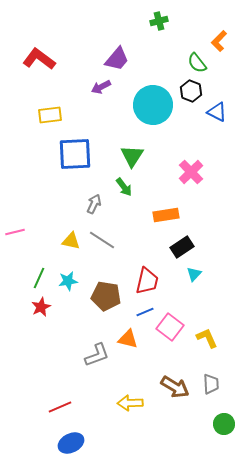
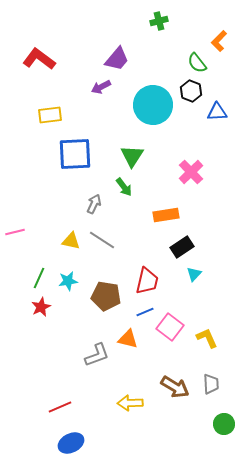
blue triangle: rotated 30 degrees counterclockwise
